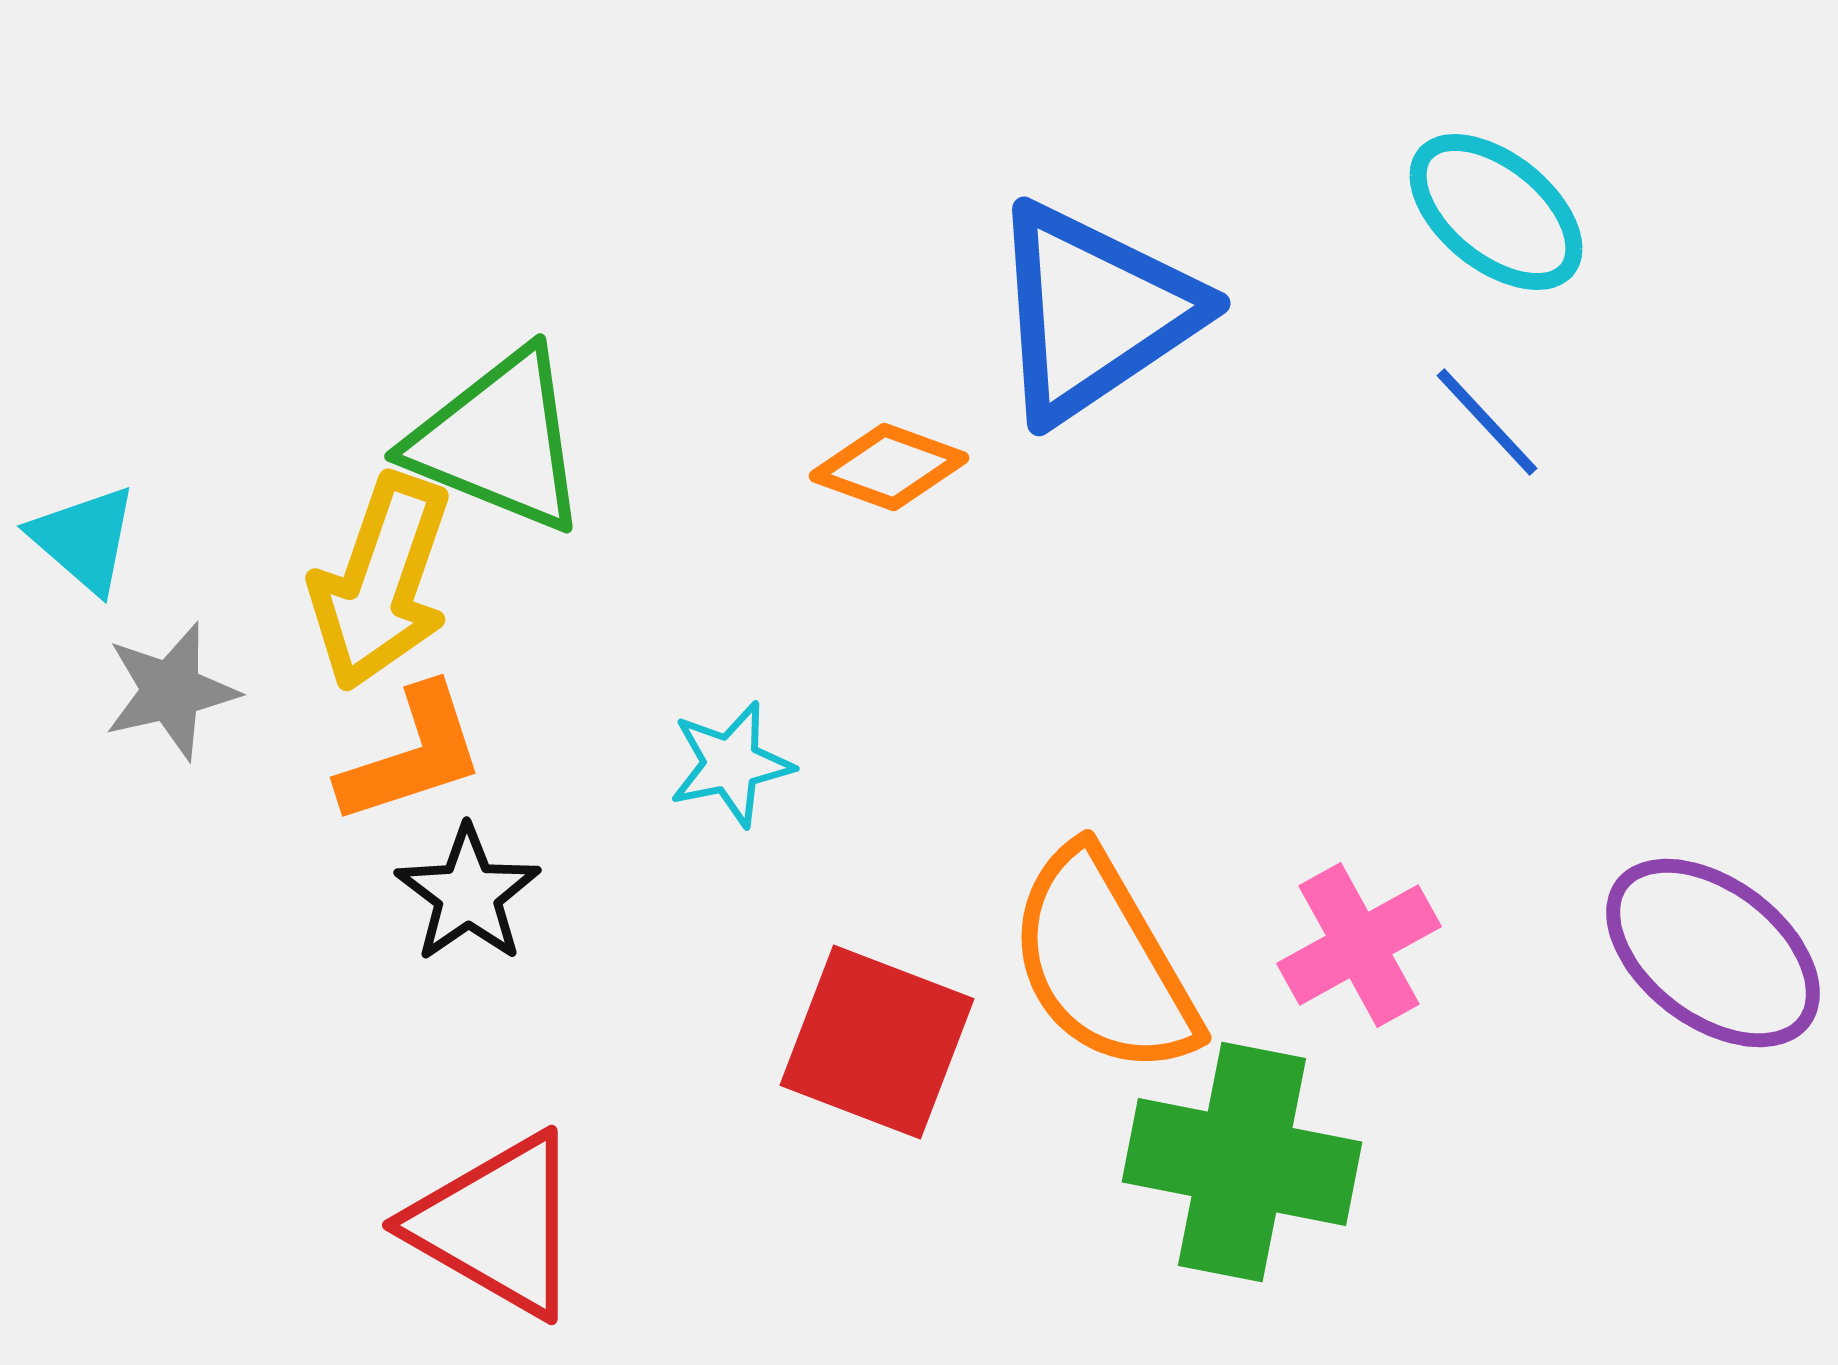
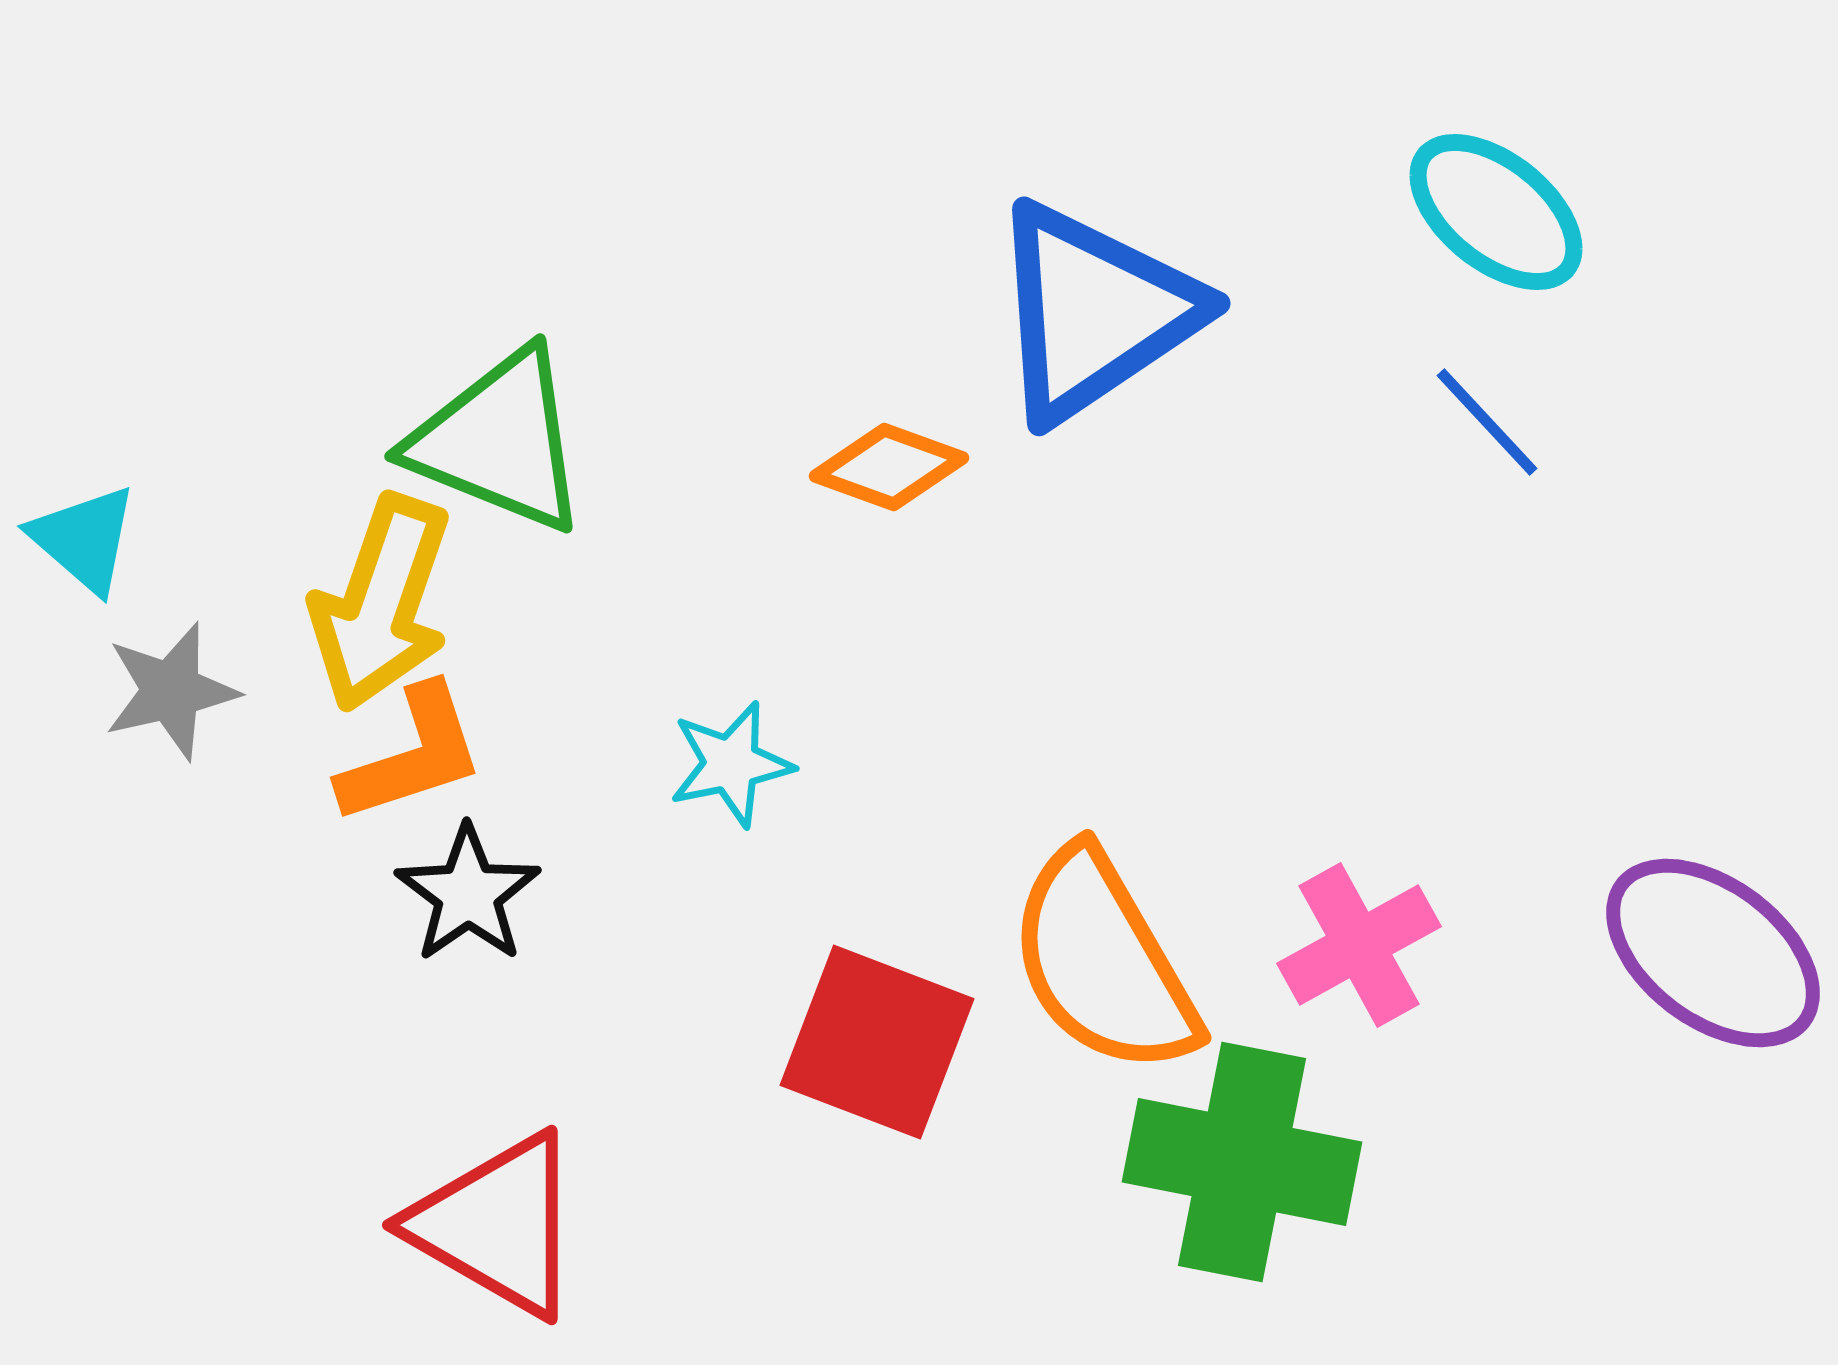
yellow arrow: moved 21 px down
